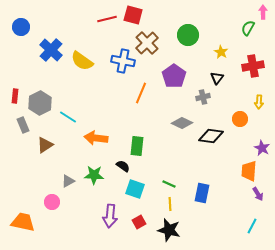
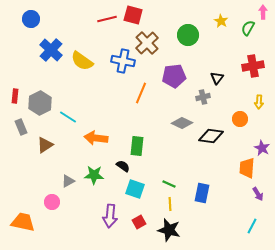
blue circle at (21, 27): moved 10 px right, 8 px up
yellow star at (221, 52): moved 31 px up
purple pentagon at (174, 76): rotated 30 degrees clockwise
gray rectangle at (23, 125): moved 2 px left, 2 px down
orange trapezoid at (249, 171): moved 2 px left, 3 px up
